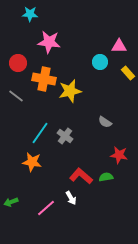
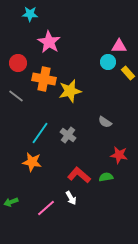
pink star: rotated 25 degrees clockwise
cyan circle: moved 8 px right
gray cross: moved 3 px right, 1 px up
red L-shape: moved 2 px left, 1 px up
